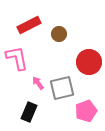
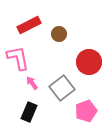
pink L-shape: moved 1 px right
pink arrow: moved 6 px left
gray square: rotated 25 degrees counterclockwise
